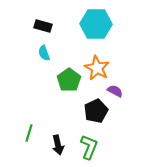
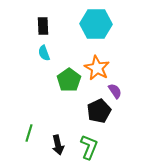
black rectangle: rotated 72 degrees clockwise
purple semicircle: rotated 28 degrees clockwise
black pentagon: moved 3 px right
